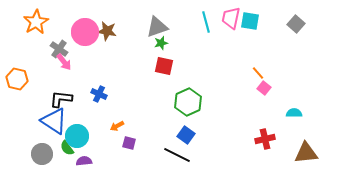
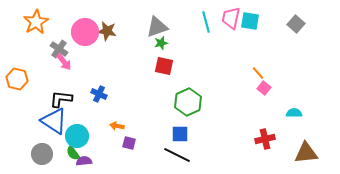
orange arrow: rotated 40 degrees clockwise
blue square: moved 6 px left, 1 px up; rotated 36 degrees counterclockwise
green semicircle: moved 6 px right, 5 px down
